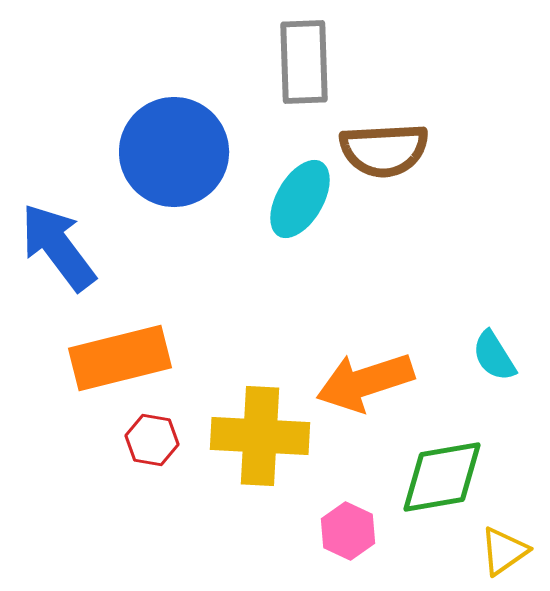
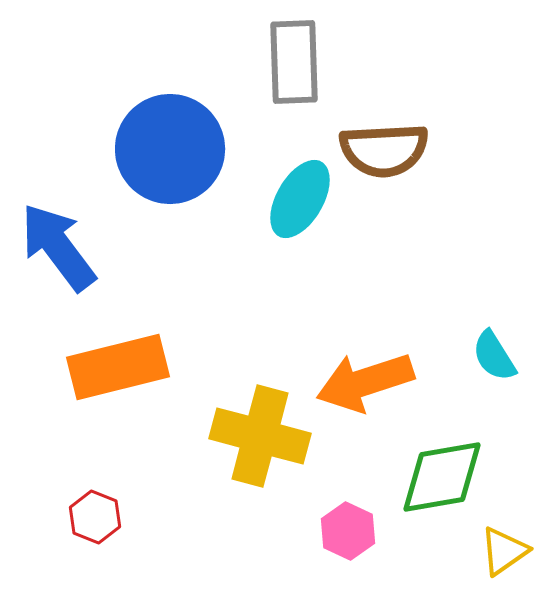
gray rectangle: moved 10 px left
blue circle: moved 4 px left, 3 px up
orange rectangle: moved 2 px left, 9 px down
yellow cross: rotated 12 degrees clockwise
red hexagon: moved 57 px left, 77 px down; rotated 12 degrees clockwise
